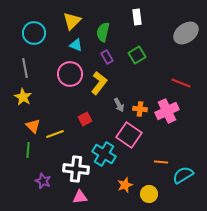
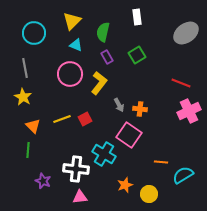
pink cross: moved 22 px right
yellow line: moved 7 px right, 15 px up
